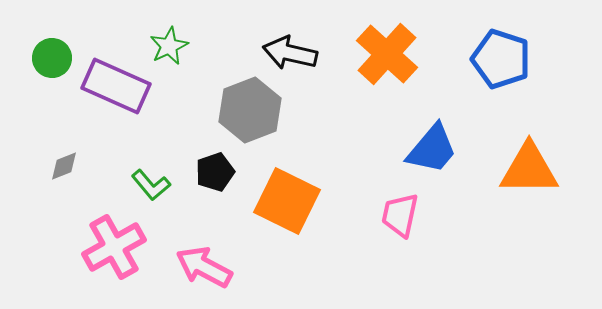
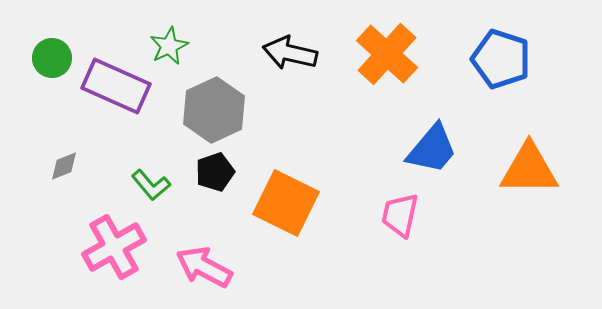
gray hexagon: moved 36 px left; rotated 4 degrees counterclockwise
orange square: moved 1 px left, 2 px down
